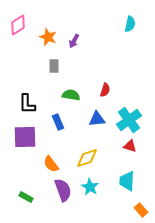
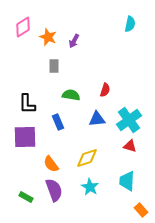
pink diamond: moved 5 px right, 2 px down
purple semicircle: moved 9 px left
